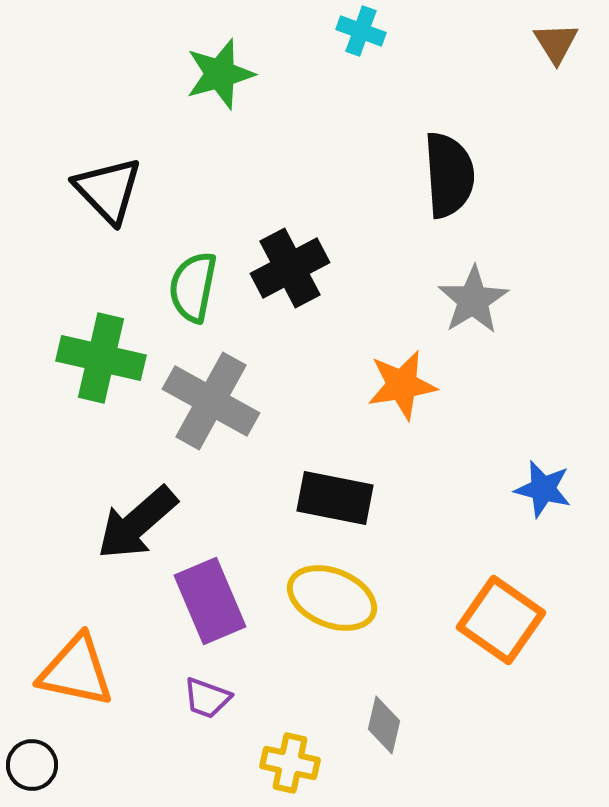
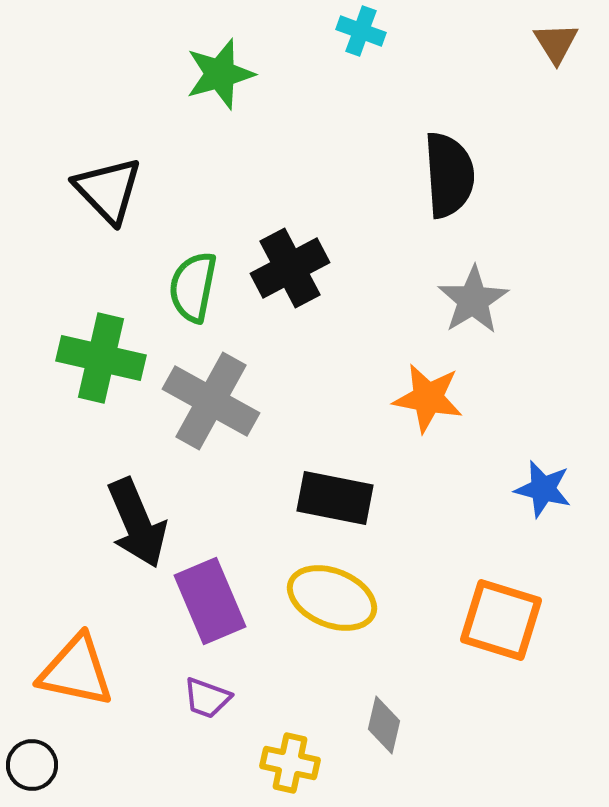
orange star: moved 26 px right, 13 px down; rotated 20 degrees clockwise
black arrow: rotated 72 degrees counterclockwise
orange square: rotated 18 degrees counterclockwise
